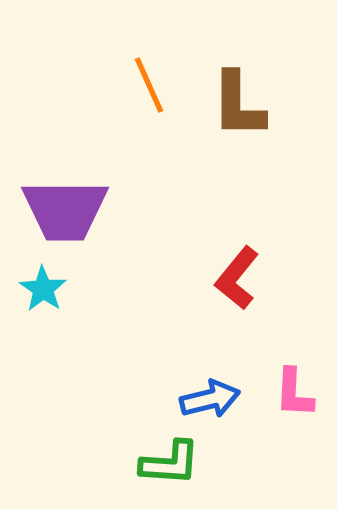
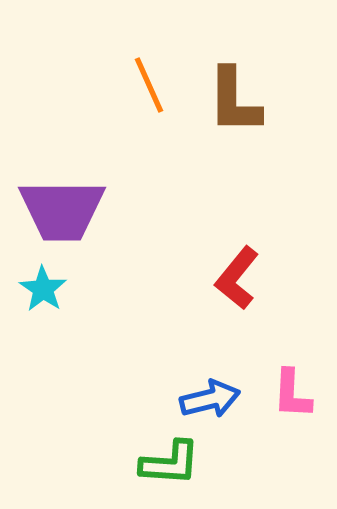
brown L-shape: moved 4 px left, 4 px up
purple trapezoid: moved 3 px left
pink L-shape: moved 2 px left, 1 px down
